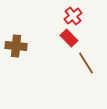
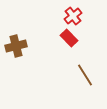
brown cross: rotated 20 degrees counterclockwise
brown line: moved 1 px left, 12 px down
